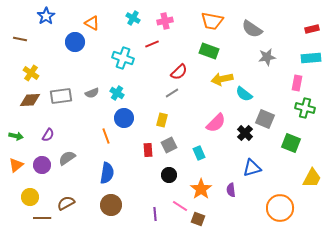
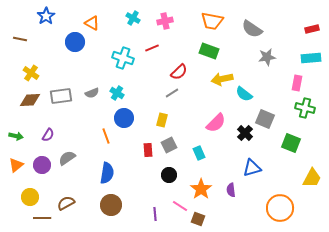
red line at (152, 44): moved 4 px down
